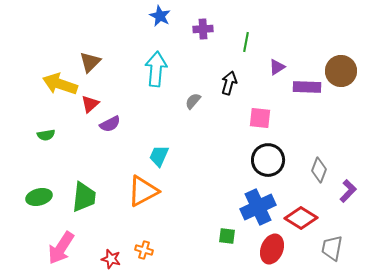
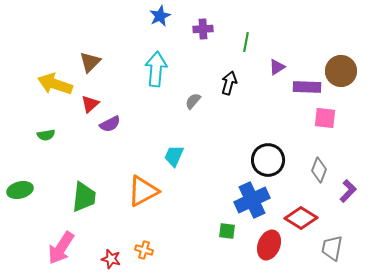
blue star: rotated 20 degrees clockwise
yellow arrow: moved 5 px left
pink square: moved 65 px right
cyan trapezoid: moved 15 px right
green ellipse: moved 19 px left, 7 px up
blue cross: moved 6 px left, 7 px up
green square: moved 5 px up
red ellipse: moved 3 px left, 4 px up
